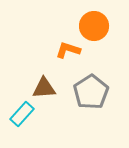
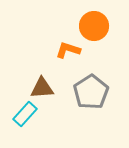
brown triangle: moved 2 px left
cyan rectangle: moved 3 px right
